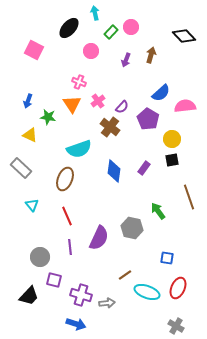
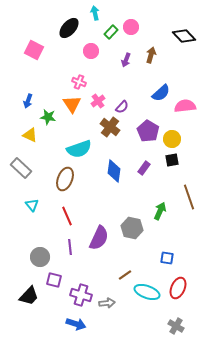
purple pentagon at (148, 119): moved 12 px down
green arrow at (158, 211): moved 2 px right; rotated 60 degrees clockwise
